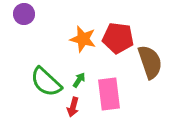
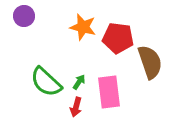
purple circle: moved 2 px down
orange star: moved 12 px up
green arrow: moved 2 px down
pink rectangle: moved 2 px up
red arrow: moved 3 px right
